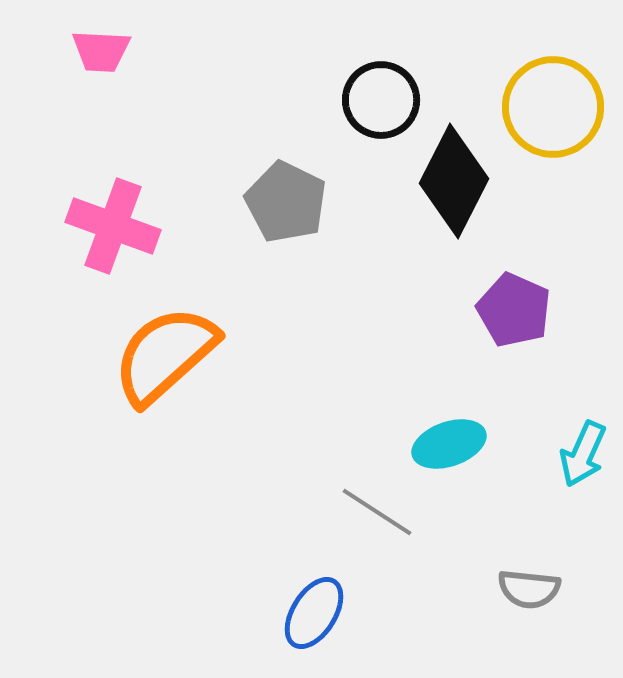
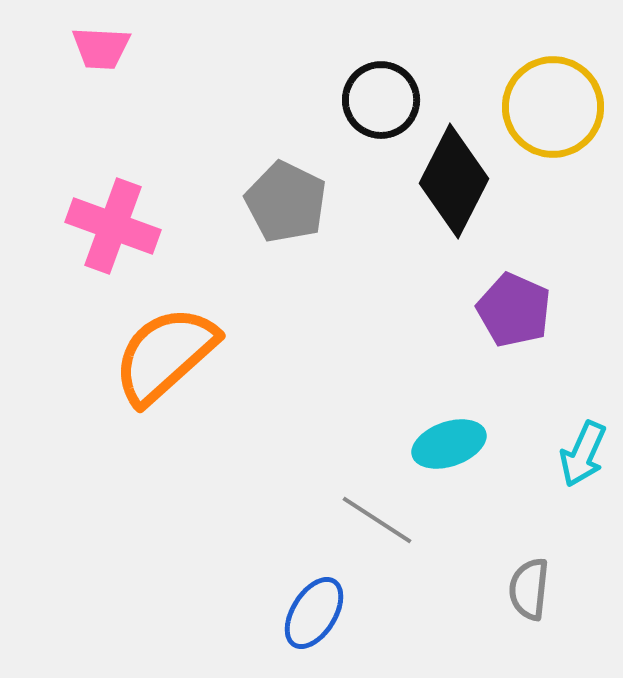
pink trapezoid: moved 3 px up
gray line: moved 8 px down
gray semicircle: rotated 90 degrees clockwise
